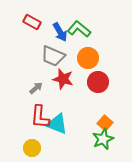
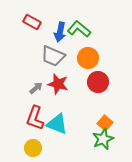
blue arrow: rotated 42 degrees clockwise
red star: moved 5 px left, 5 px down
red L-shape: moved 5 px left, 1 px down; rotated 15 degrees clockwise
yellow circle: moved 1 px right
